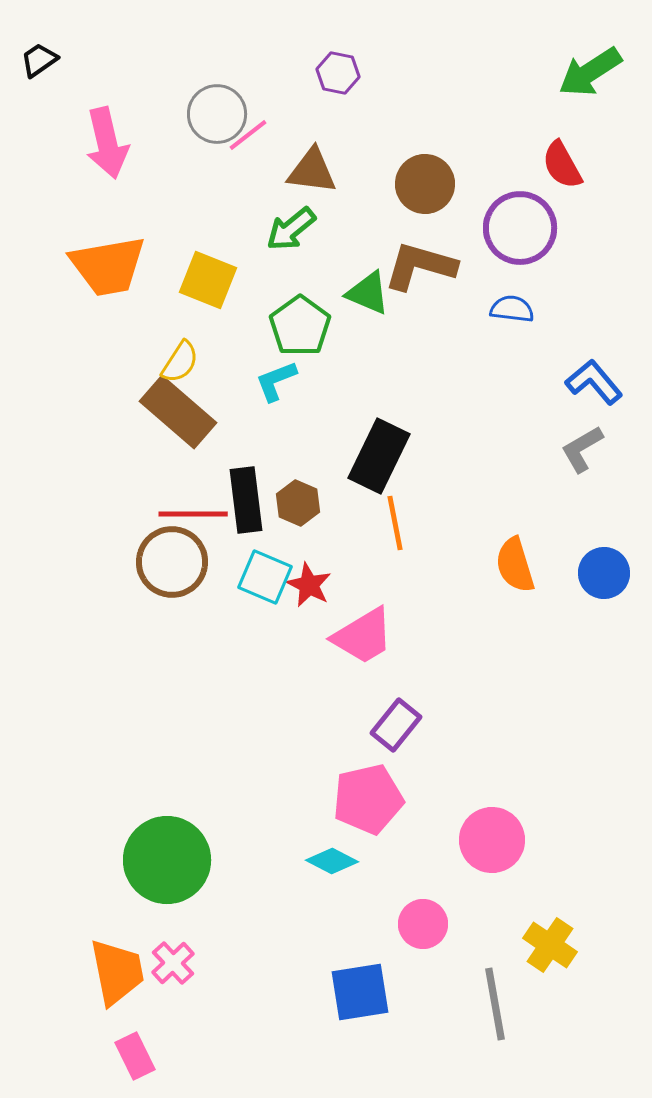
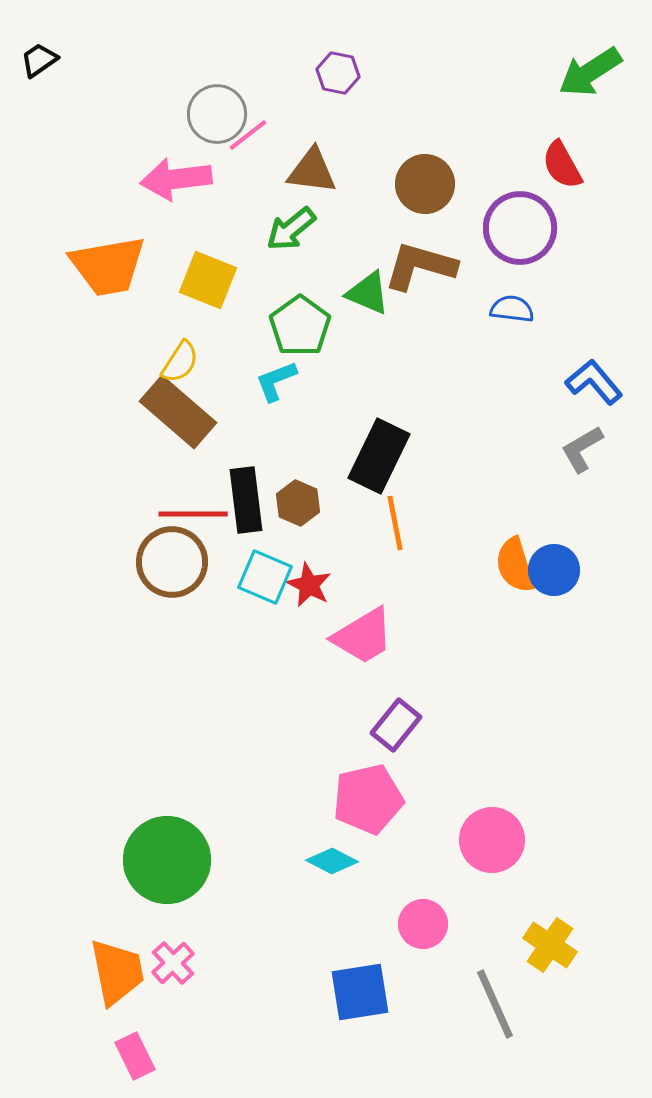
pink arrow at (107, 143): moved 69 px right, 36 px down; rotated 96 degrees clockwise
blue circle at (604, 573): moved 50 px left, 3 px up
gray line at (495, 1004): rotated 14 degrees counterclockwise
